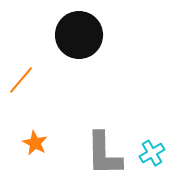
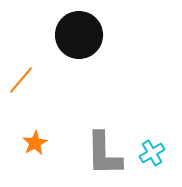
orange star: rotated 15 degrees clockwise
